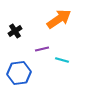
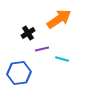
black cross: moved 13 px right, 2 px down
cyan line: moved 1 px up
